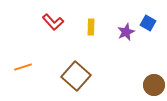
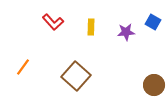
blue square: moved 5 px right, 1 px up
purple star: rotated 18 degrees clockwise
orange line: rotated 36 degrees counterclockwise
